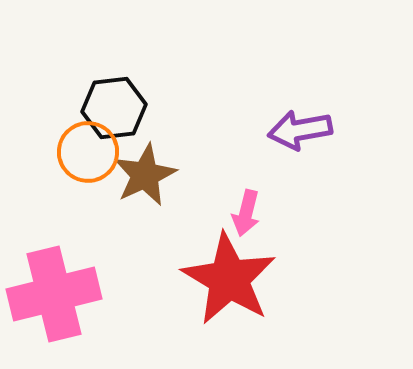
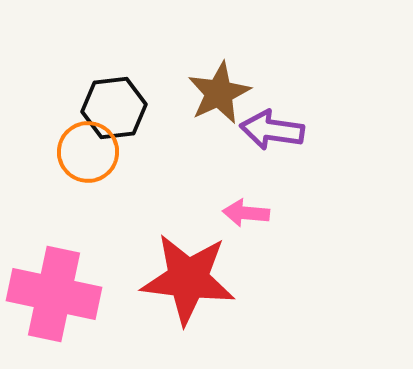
purple arrow: moved 28 px left; rotated 18 degrees clockwise
brown star: moved 74 px right, 82 px up
pink arrow: rotated 81 degrees clockwise
red star: moved 41 px left; rotated 24 degrees counterclockwise
pink cross: rotated 26 degrees clockwise
